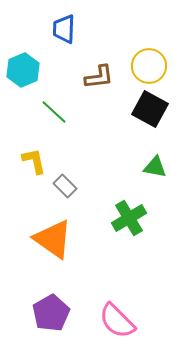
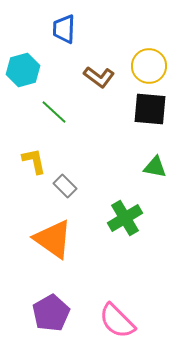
cyan hexagon: rotated 8 degrees clockwise
brown L-shape: rotated 44 degrees clockwise
black square: rotated 24 degrees counterclockwise
green cross: moved 4 px left
